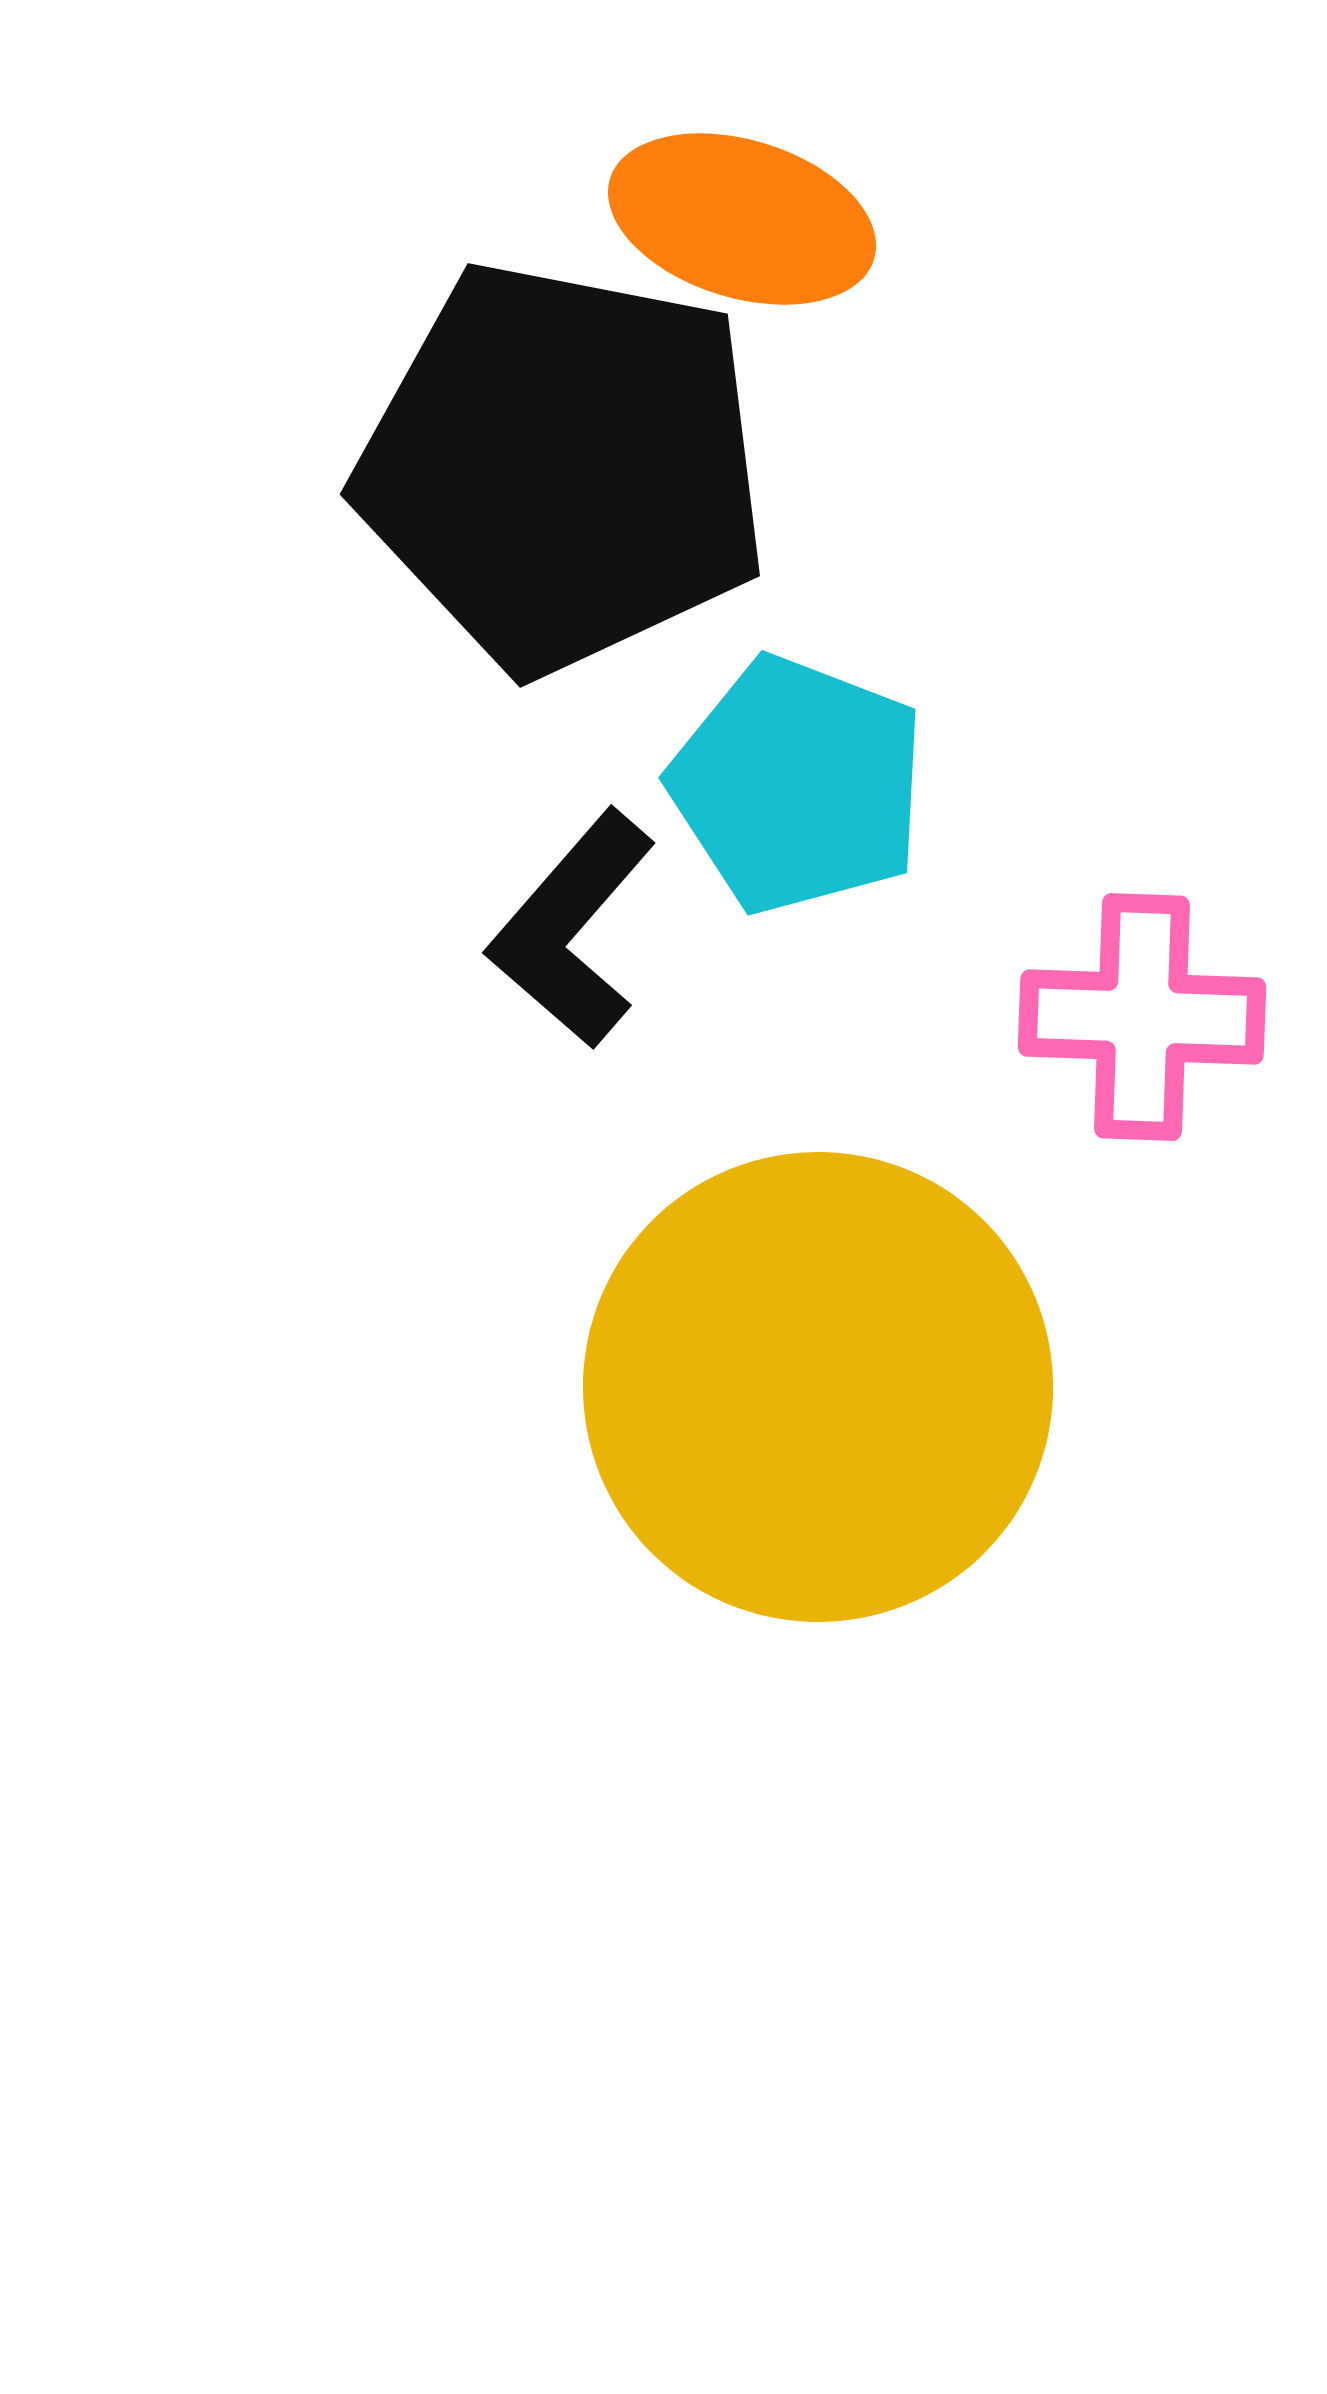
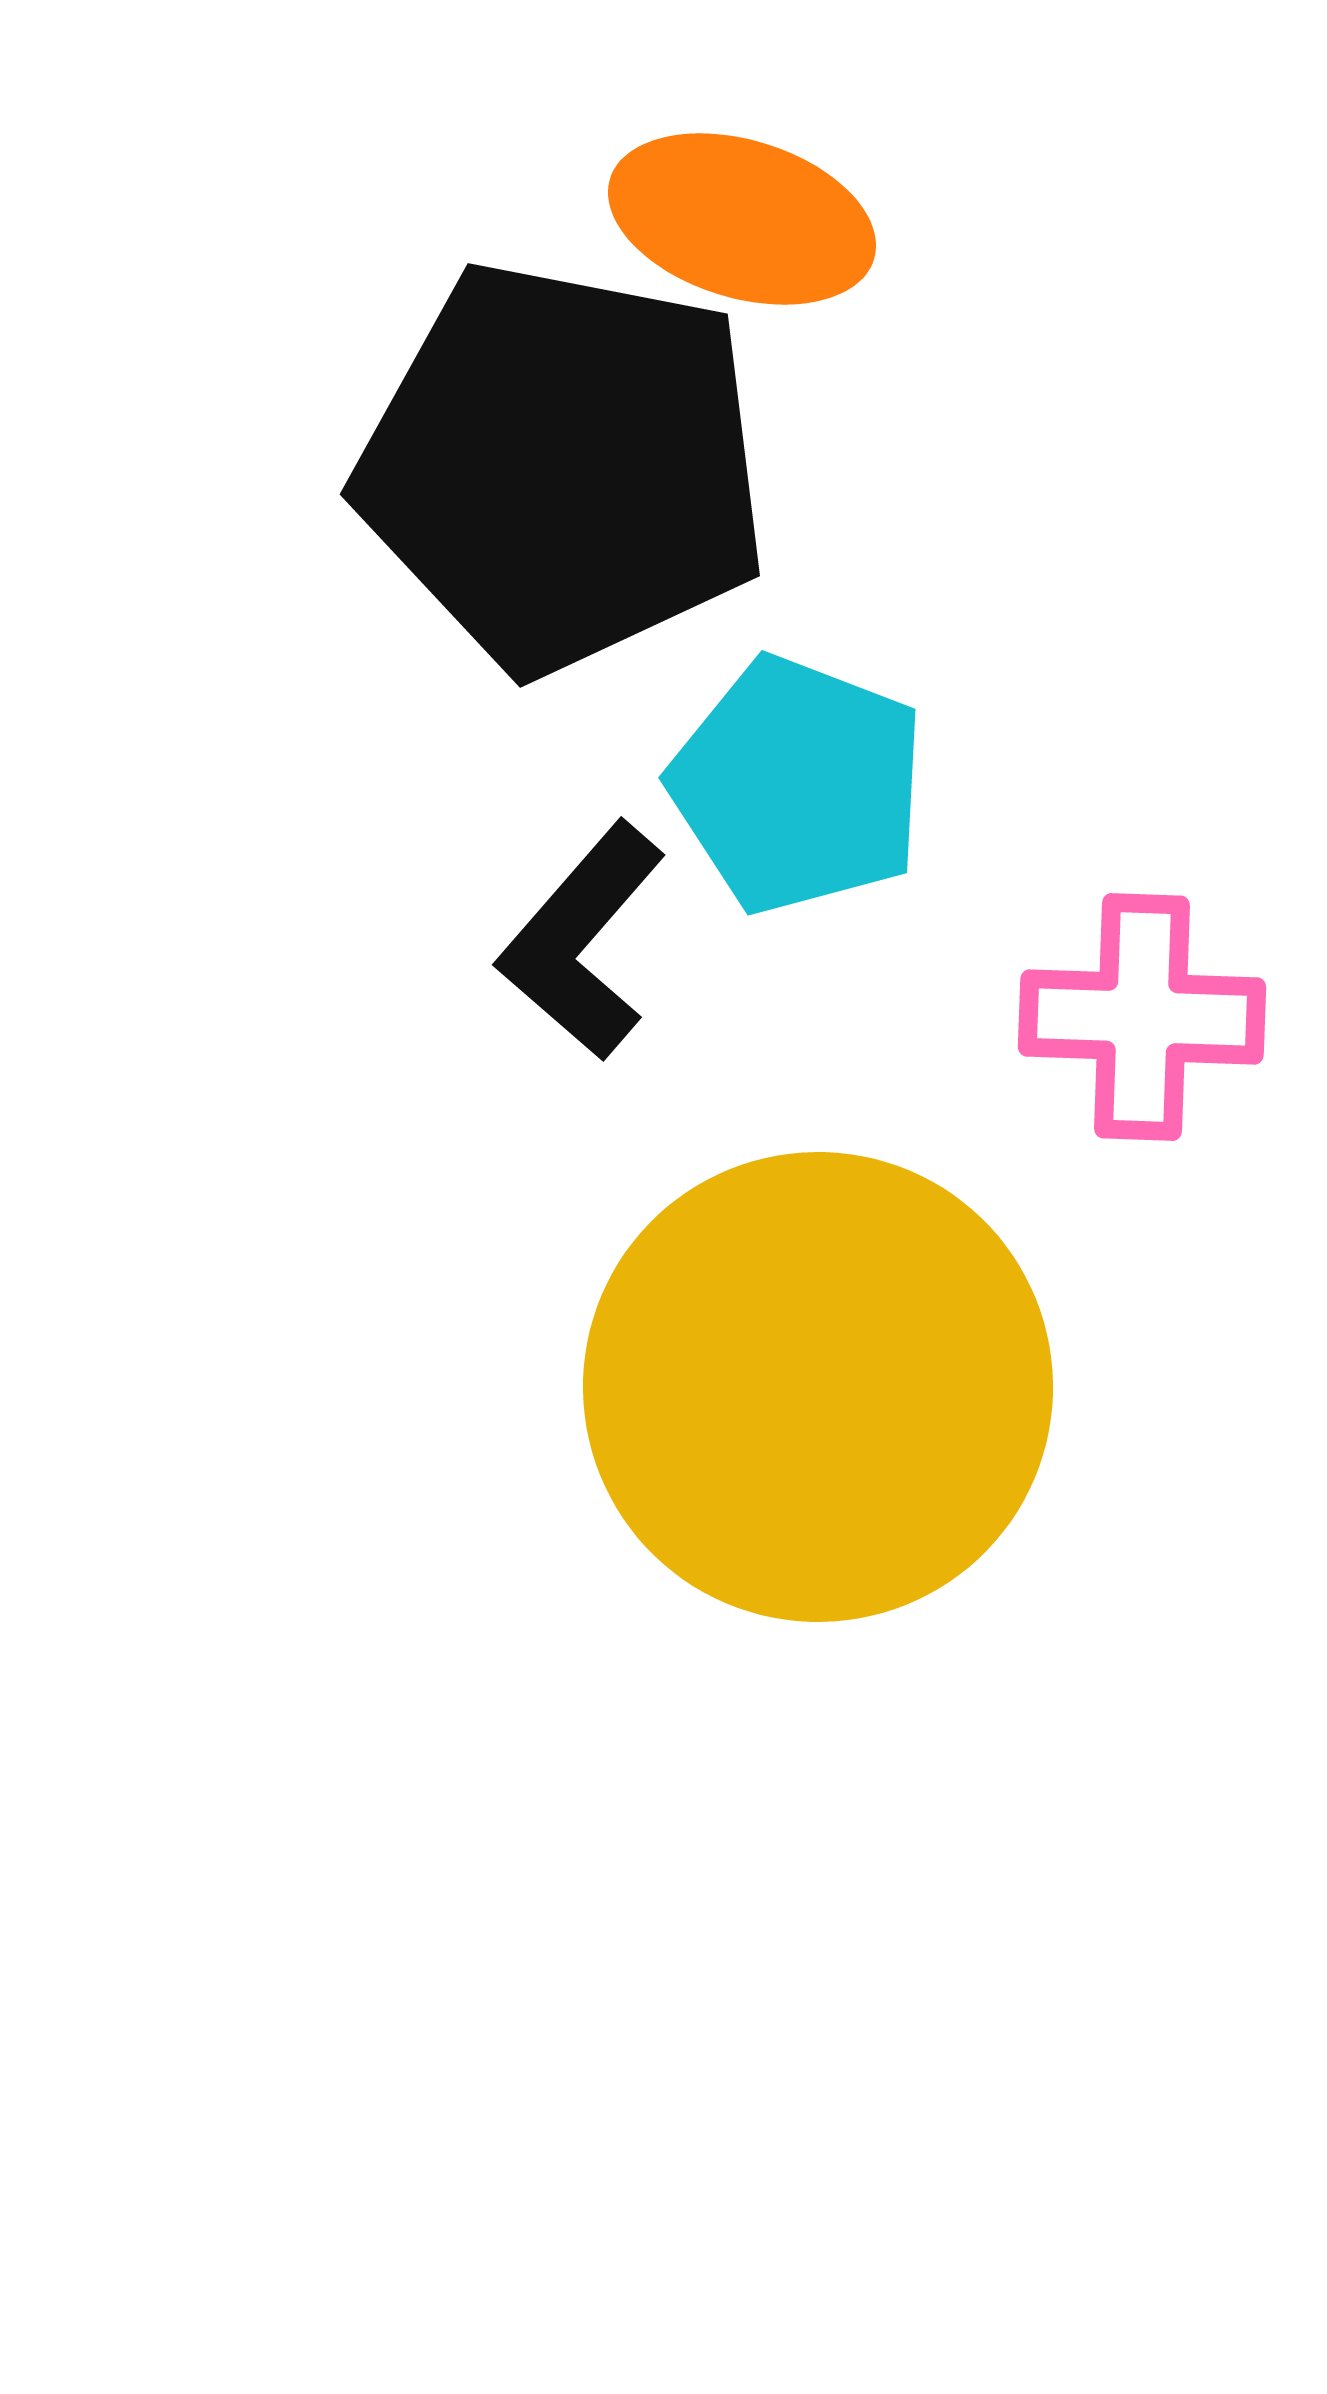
black L-shape: moved 10 px right, 12 px down
